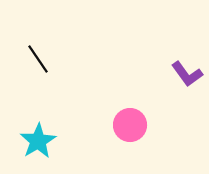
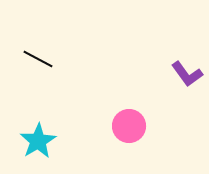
black line: rotated 28 degrees counterclockwise
pink circle: moved 1 px left, 1 px down
